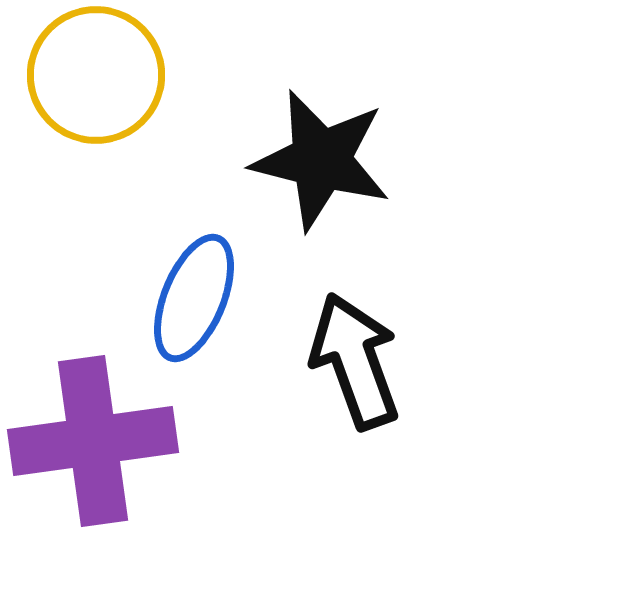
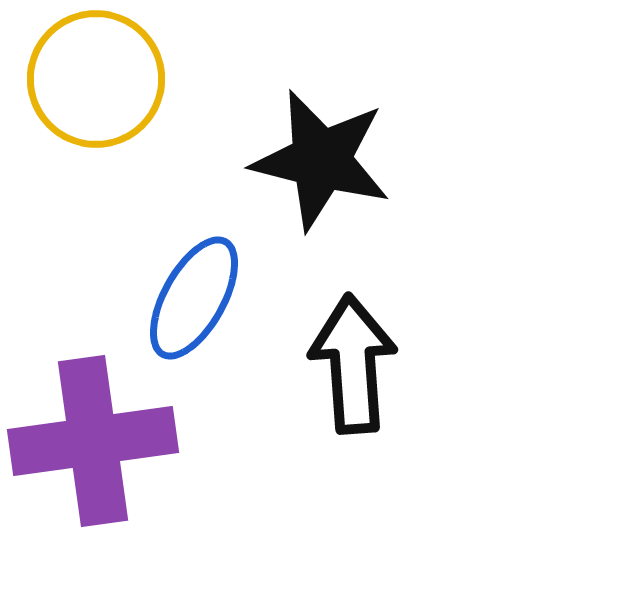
yellow circle: moved 4 px down
blue ellipse: rotated 7 degrees clockwise
black arrow: moved 2 px left, 3 px down; rotated 16 degrees clockwise
